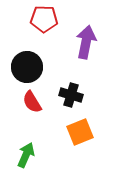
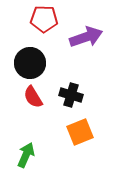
purple arrow: moved 5 px up; rotated 60 degrees clockwise
black circle: moved 3 px right, 4 px up
red semicircle: moved 1 px right, 5 px up
